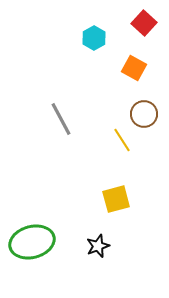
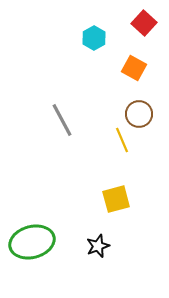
brown circle: moved 5 px left
gray line: moved 1 px right, 1 px down
yellow line: rotated 10 degrees clockwise
